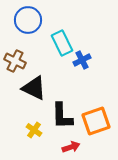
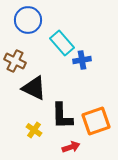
cyan rectangle: rotated 15 degrees counterclockwise
blue cross: rotated 18 degrees clockwise
